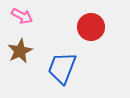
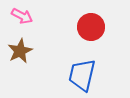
blue trapezoid: moved 20 px right, 7 px down; rotated 8 degrees counterclockwise
